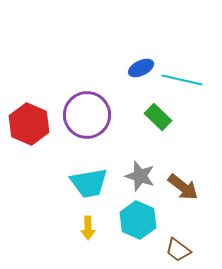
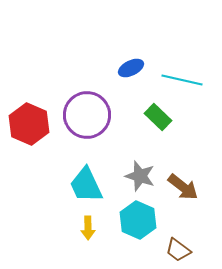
blue ellipse: moved 10 px left
cyan trapezoid: moved 3 px left, 2 px down; rotated 75 degrees clockwise
